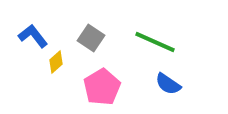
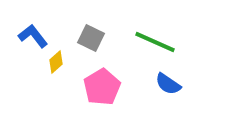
gray square: rotated 8 degrees counterclockwise
